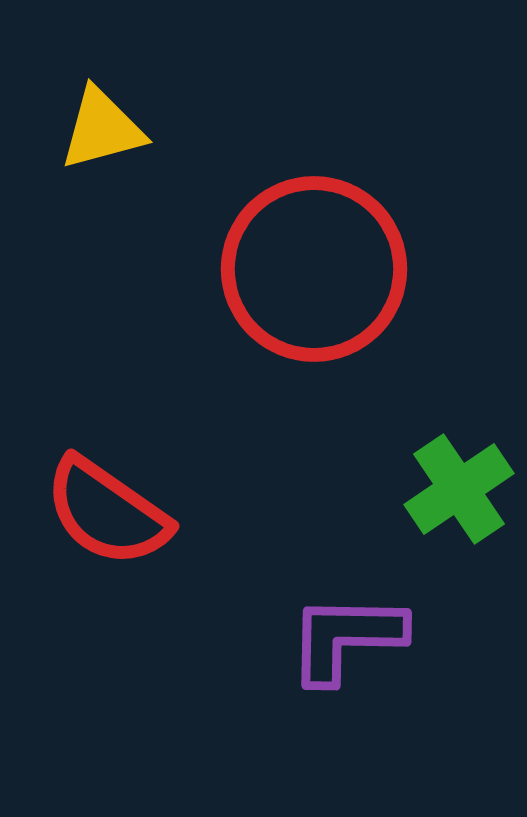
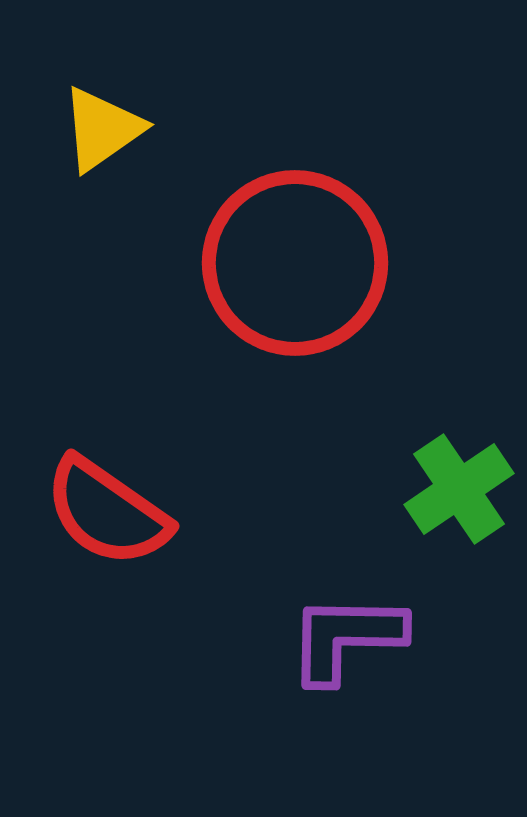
yellow triangle: rotated 20 degrees counterclockwise
red circle: moved 19 px left, 6 px up
